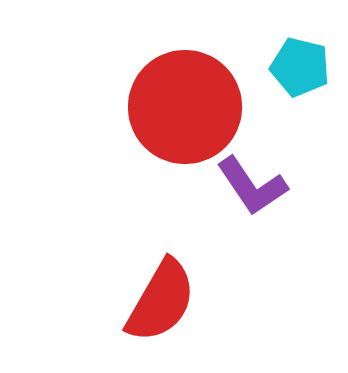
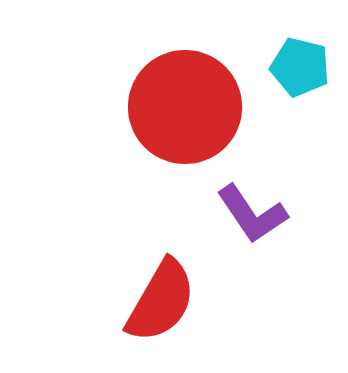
purple L-shape: moved 28 px down
